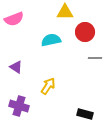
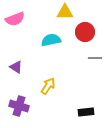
pink semicircle: moved 1 px right
black rectangle: moved 1 px right, 2 px up; rotated 21 degrees counterclockwise
